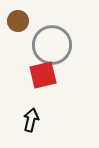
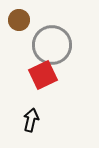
brown circle: moved 1 px right, 1 px up
red square: rotated 12 degrees counterclockwise
